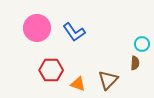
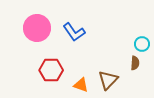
orange triangle: moved 3 px right, 1 px down
